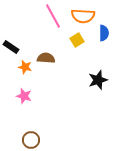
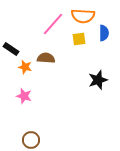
pink line: moved 8 px down; rotated 70 degrees clockwise
yellow square: moved 2 px right, 1 px up; rotated 24 degrees clockwise
black rectangle: moved 2 px down
